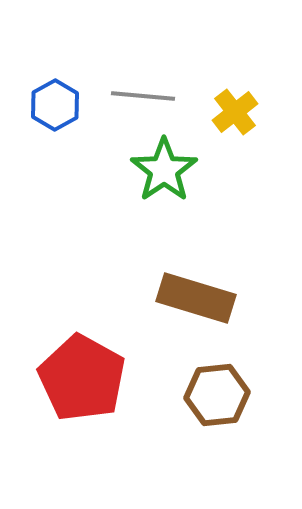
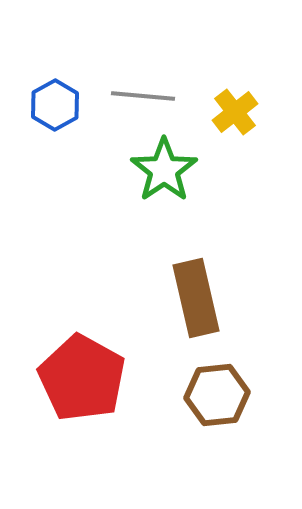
brown rectangle: rotated 60 degrees clockwise
